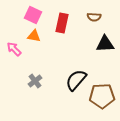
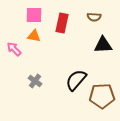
pink square: moved 1 px right; rotated 24 degrees counterclockwise
black triangle: moved 2 px left, 1 px down
gray cross: rotated 16 degrees counterclockwise
